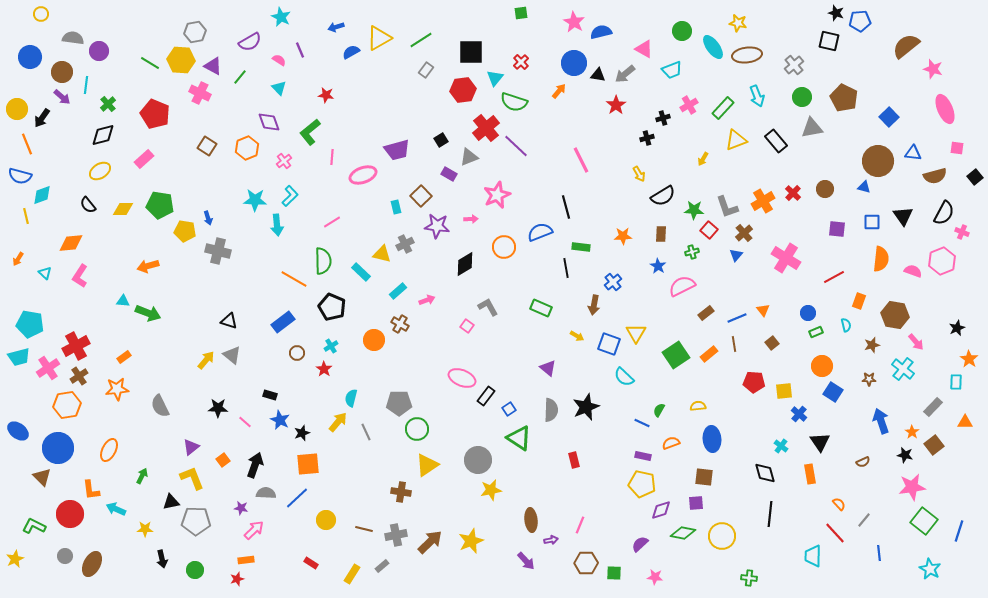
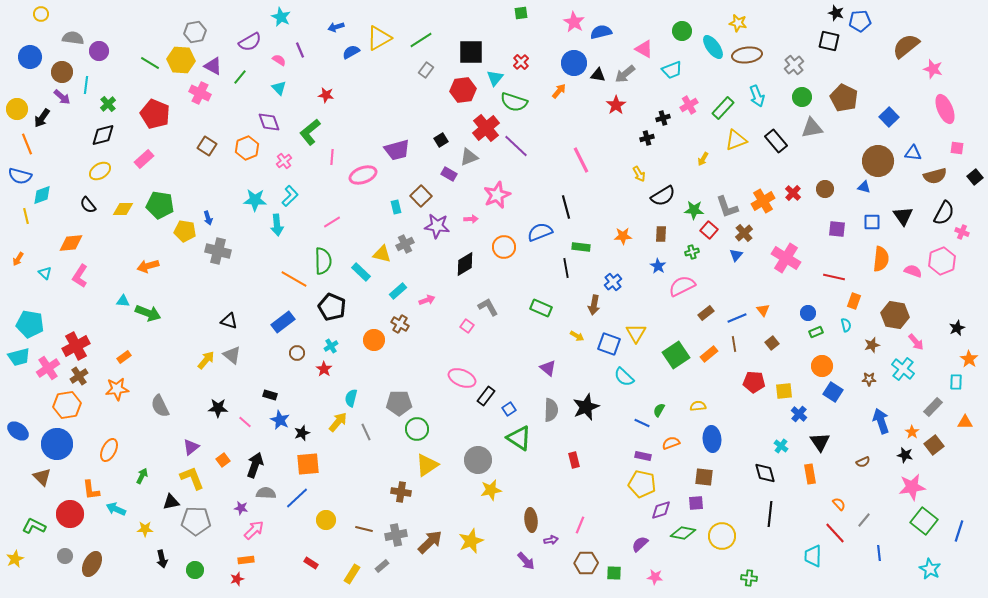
red line at (834, 277): rotated 40 degrees clockwise
orange rectangle at (859, 301): moved 5 px left
blue circle at (58, 448): moved 1 px left, 4 px up
